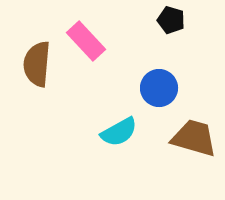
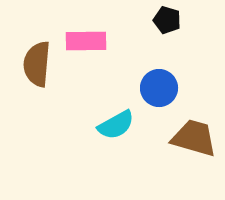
black pentagon: moved 4 px left
pink rectangle: rotated 48 degrees counterclockwise
cyan semicircle: moved 3 px left, 7 px up
